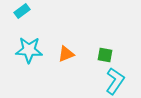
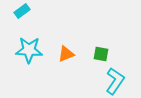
green square: moved 4 px left, 1 px up
